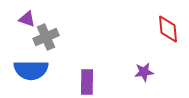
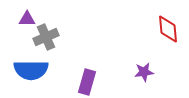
purple triangle: rotated 18 degrees counterclockwise
purple rectangle: rotated 15 degrees clockwise
